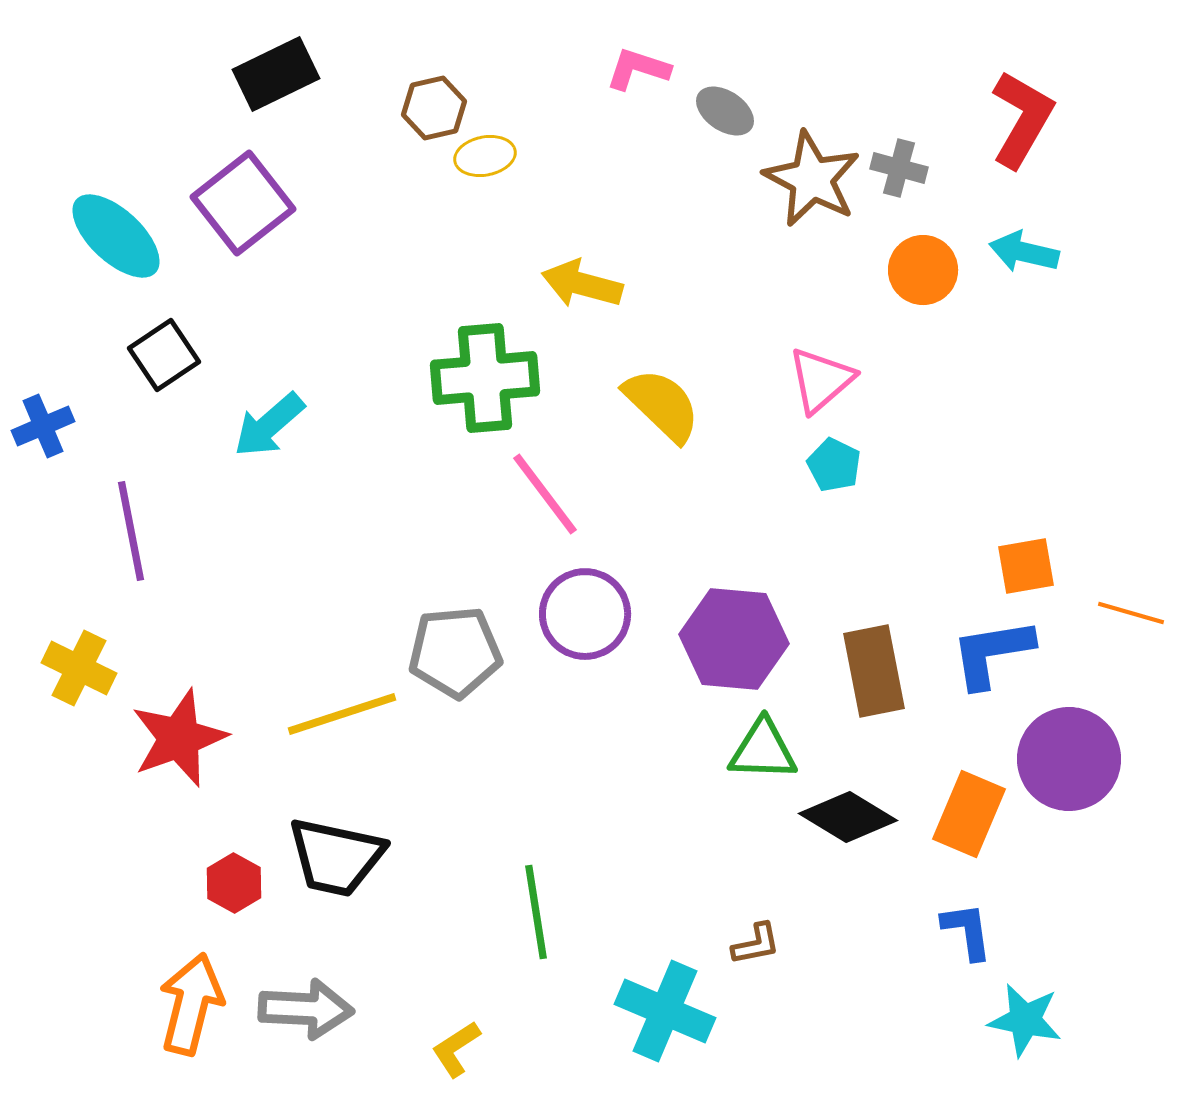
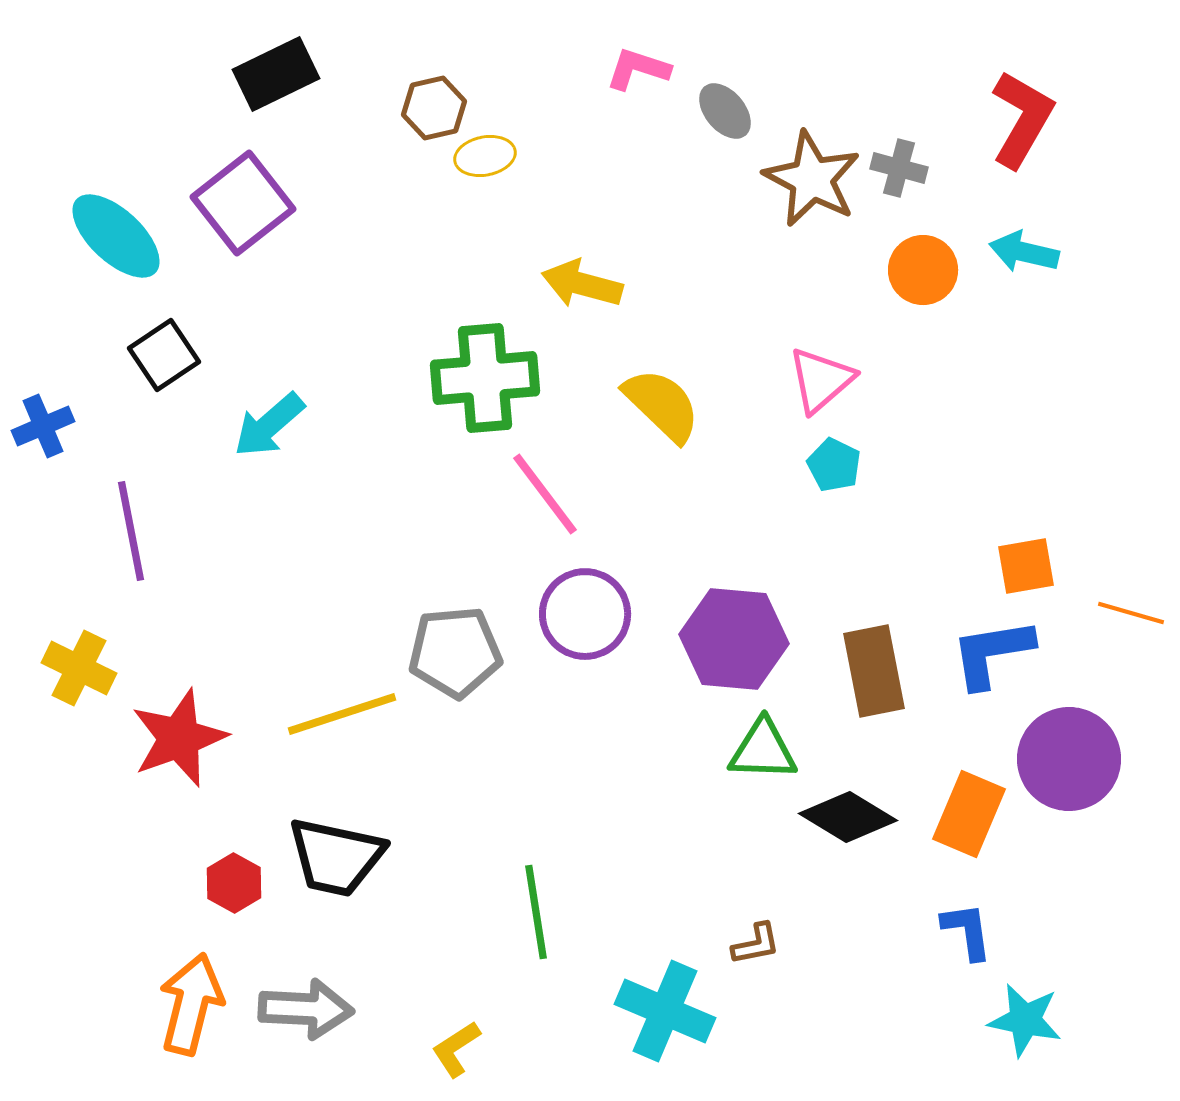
gray ellipse at (725, 111): rotated 16 degrees clockwise
